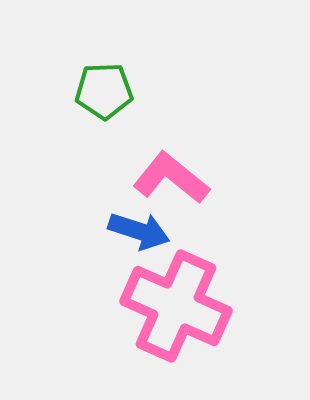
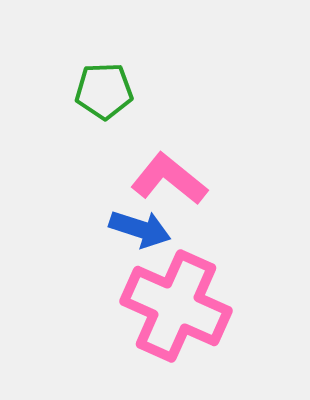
pink L-shape: moved 2 px left, 1 px down
blue arrow: moved 1 px right, 2 px up
